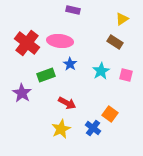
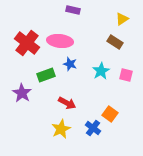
blue star: rotated 16 degrees counterclockwise
